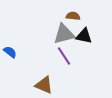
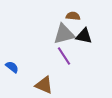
blue semicircle: moved 2 px right, 15 px down
